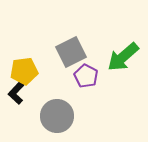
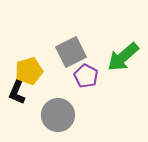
yellow pentagon: moved 5 px right; rotated 8 degrees counterclockwise
black L-shape: rotated 20 degrees counterclockwise
gray circle: moved 1 px right, 1 px up
